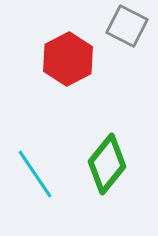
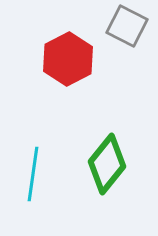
cyan line: moved 2 px left; rotated 42 degrees clockwise
